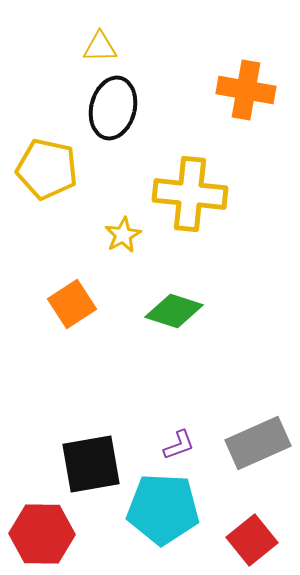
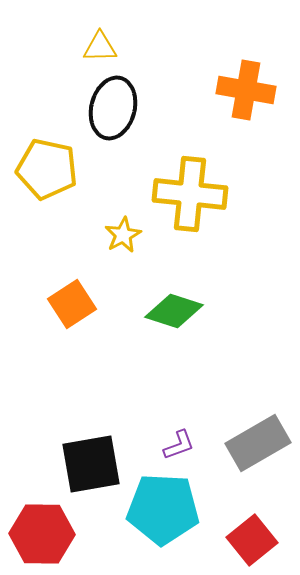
gray rectangle: rotated 6 degrees counterclockwise
